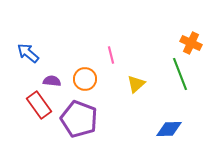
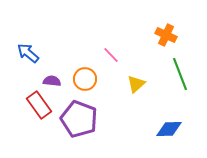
orange cross: moved 25 px left, 8 px up
pink line: rotated 30 degrees counterclockwise
